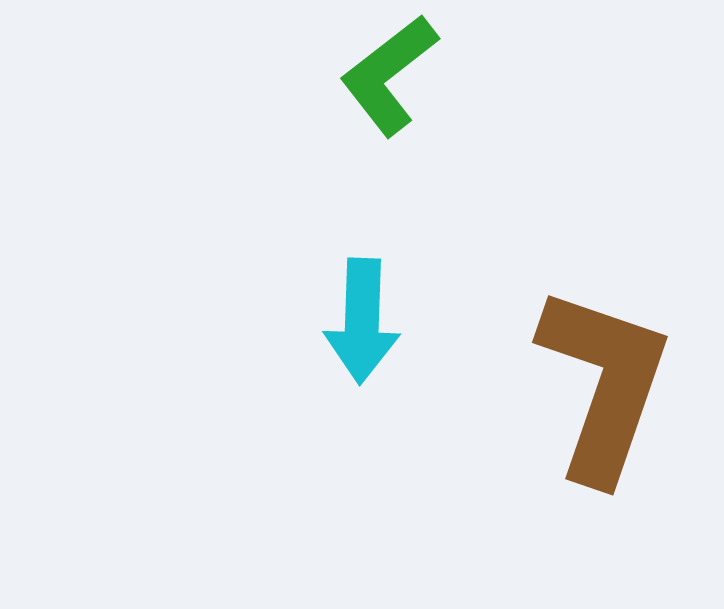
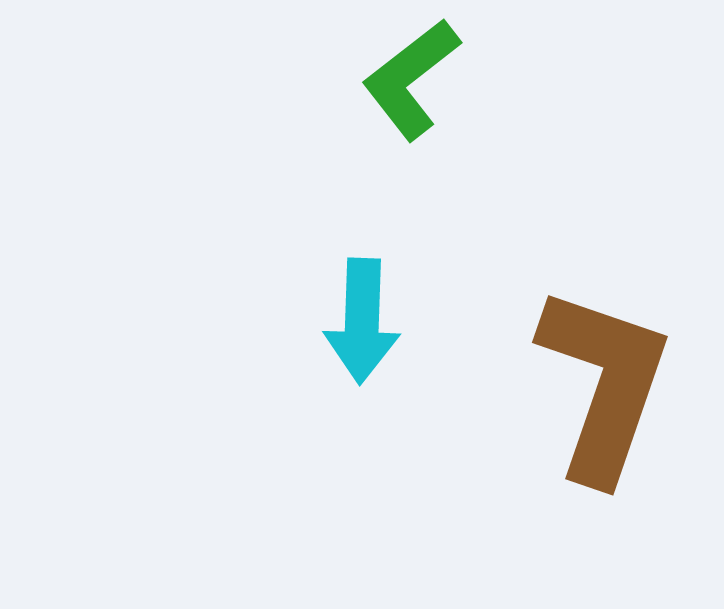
green L-shape: moved 22 px right, 4 px down
